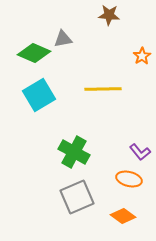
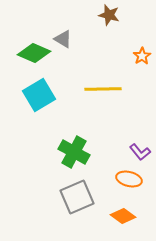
brown star: rotated 10 degrees clockwise
gray triangle: rotated 42 degrees clockwise
